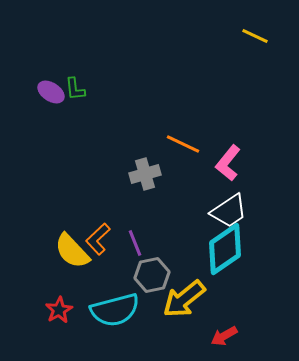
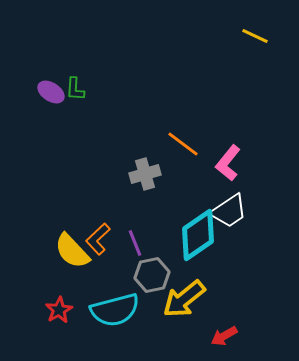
green L-shape: rotated 10 degrees clockwise
orange line: rotated 12 degrees clockwise
cyan diamond: moved 27 px left, 14 px up
